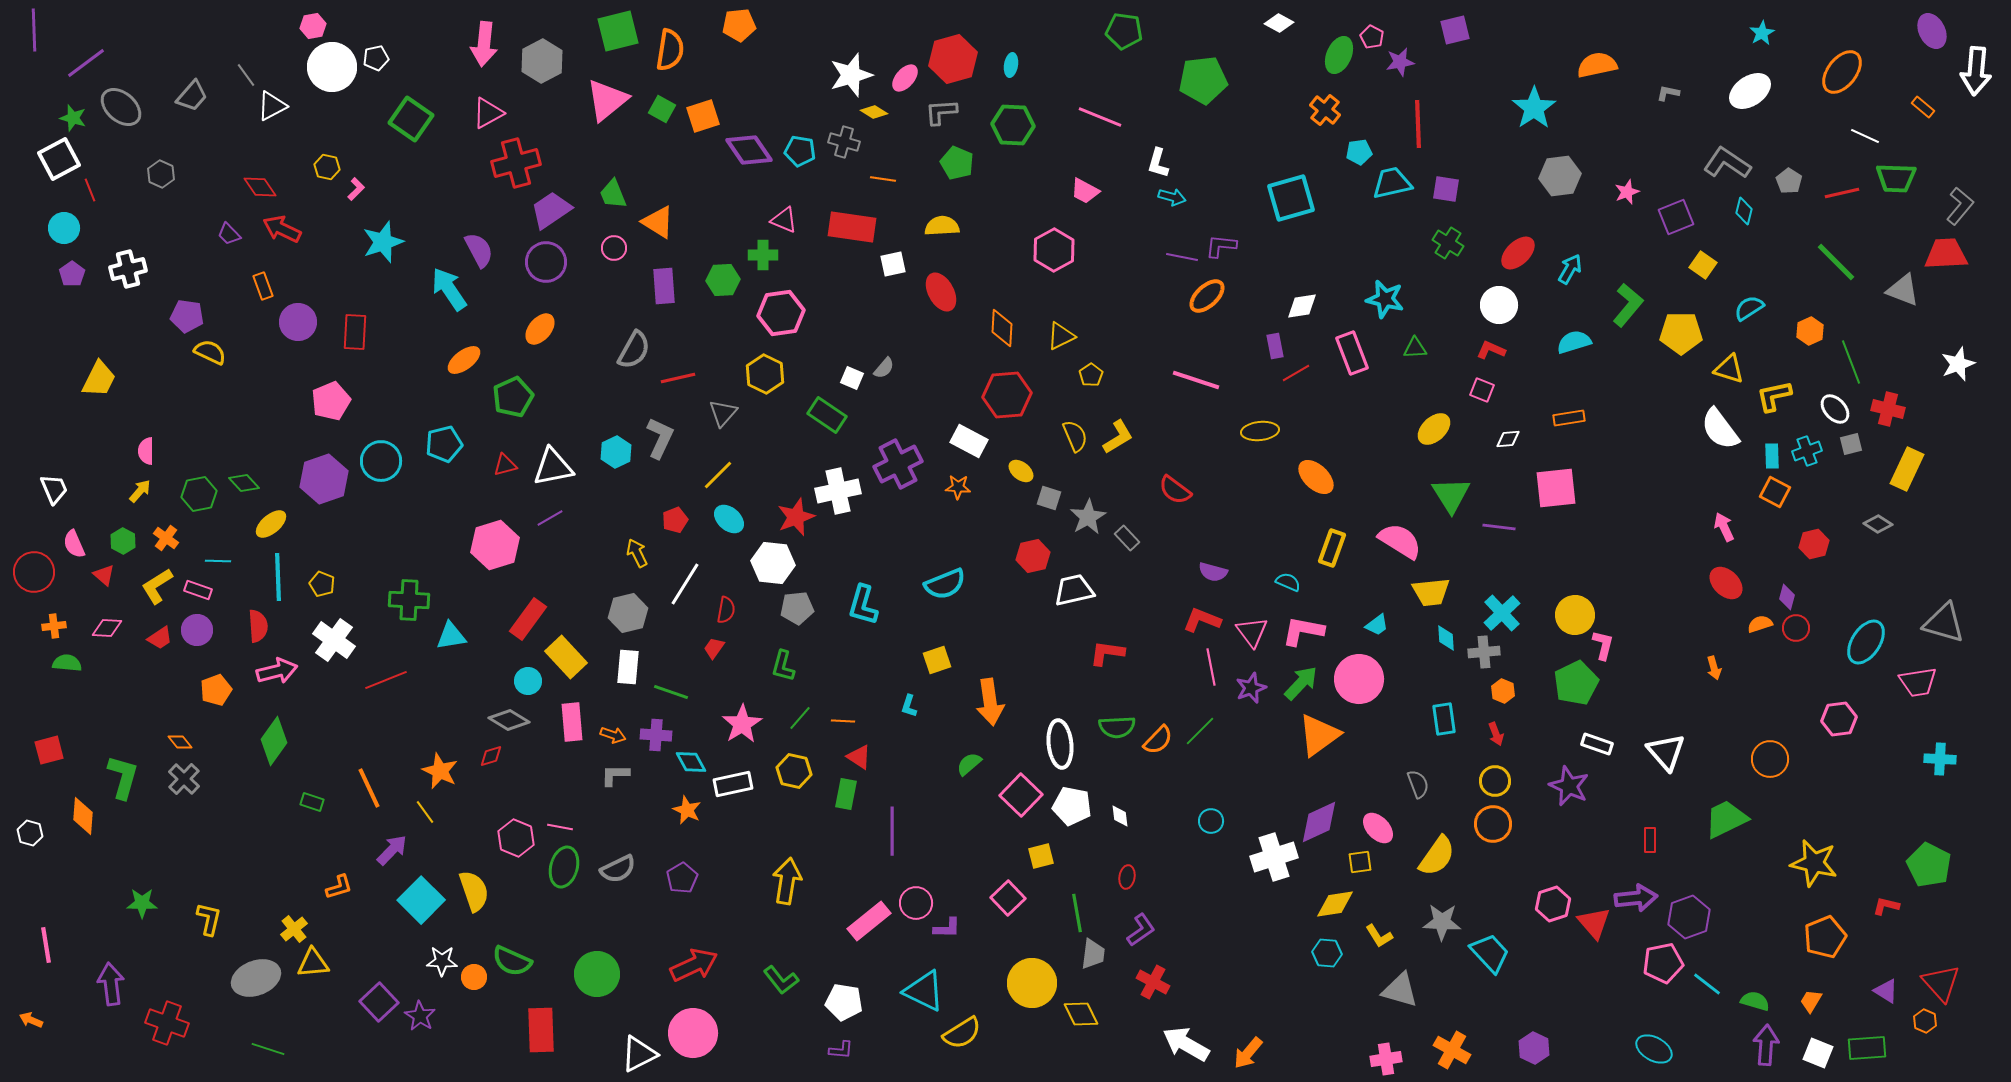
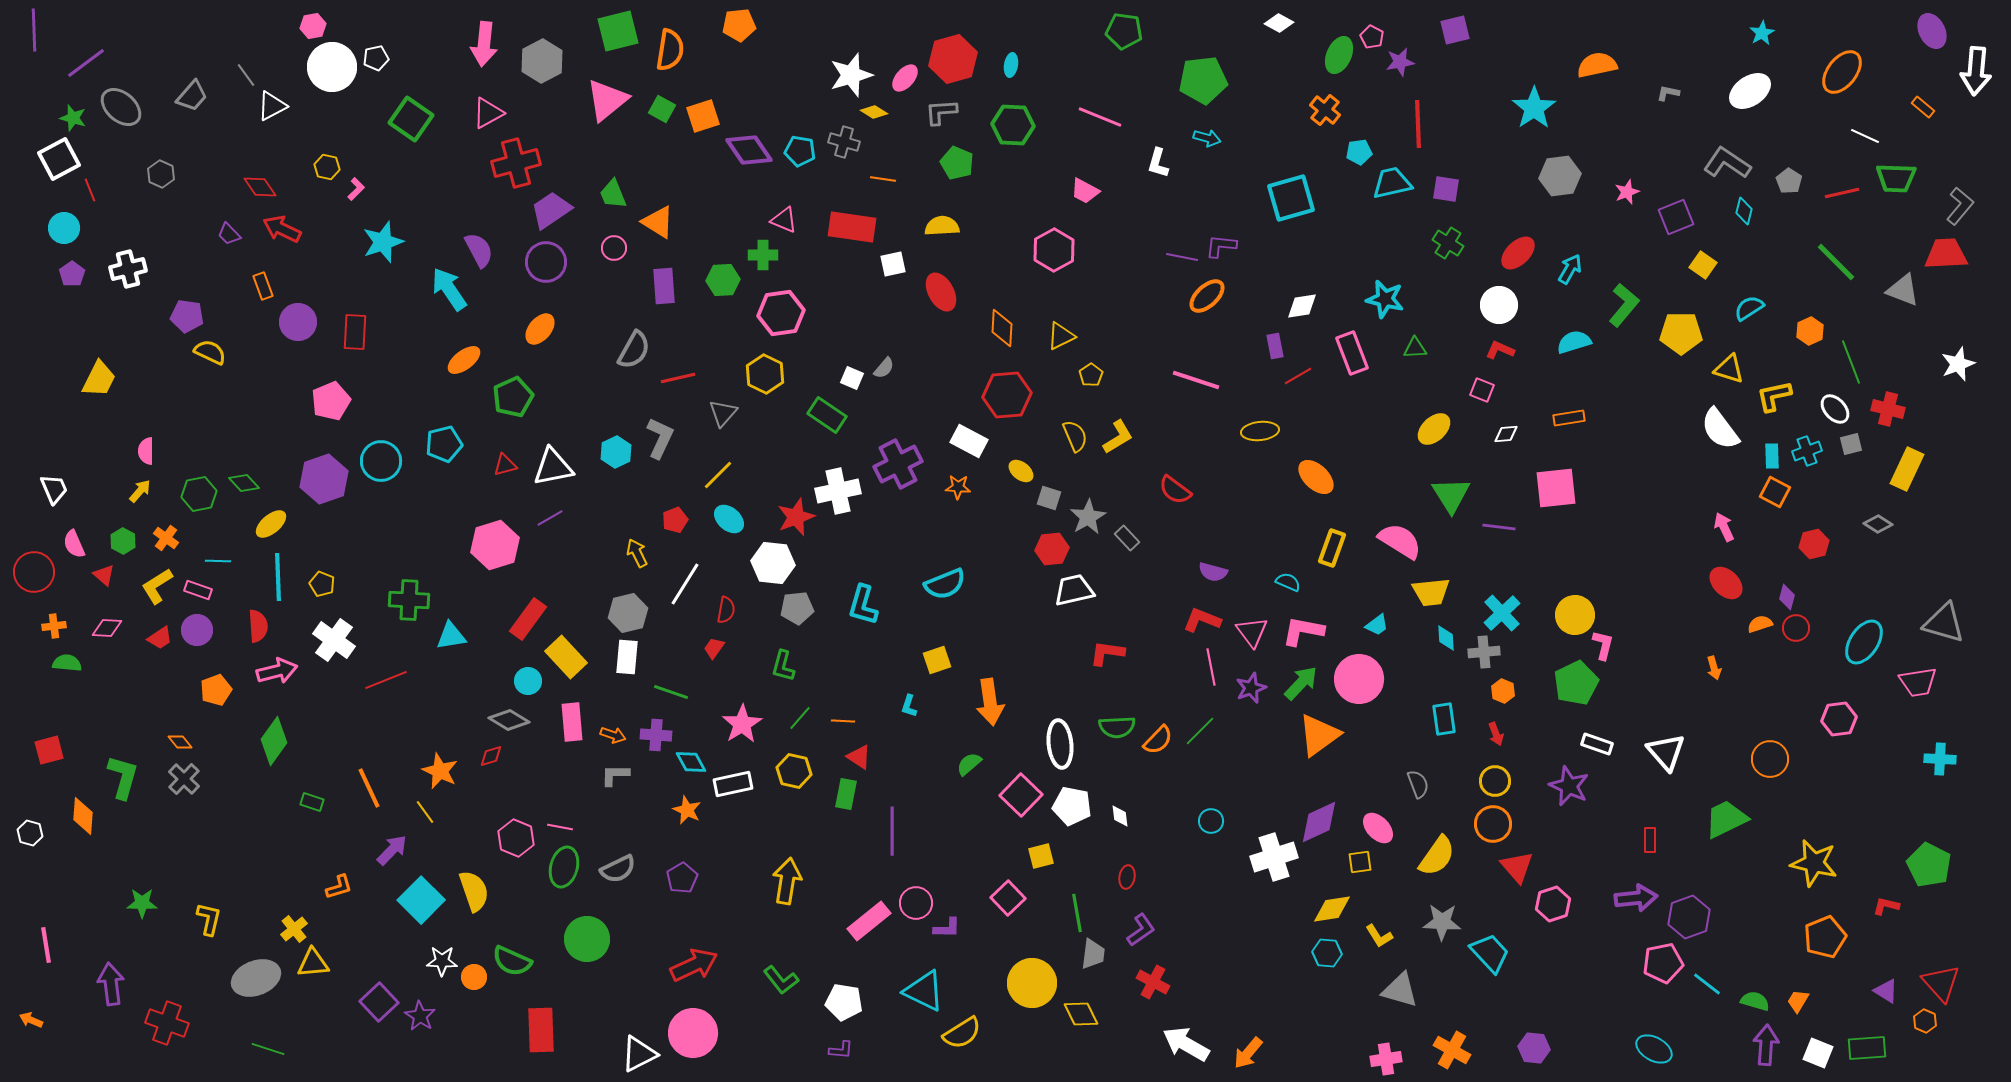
cyan arrow at (1172, 197): moved 35 px right, 59 px up
green L-shape at (1628, 305): moved 4 px left
red L-shape at (1491, 350): moved 9 px right
red line at (1296, 373): moved 2 px right, 3 px down
white diamond at (1508, 439): moved 2 px left, 5 px up
red hexagon at (1033, 556): moved 19 px right, 7 px up; rotated 8 degrees clockwise
cyan ellipse at (1866, 642): moved 2 px left
white rectangle at (628, 667): moved 1 px left, 10 px up
yellow diamond at (1335, 904): moved 3 px left, 5 px down
red triangle at (1594, 923): moved 77 px left, 56 px up
green circle at (597, 974): moved 10 px left, 35 px up
orange trapezoid at (1811, 1001): moved 13 px left
purple hexagon at (1534, 1048): rotated 20 degrees counterclockwise
